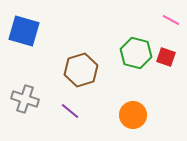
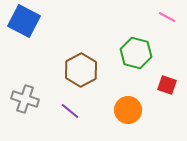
pink line: moved 4 px left, 3 px up
blue square: moved 10 px up; rotated 12 degrees clockwise
red square: moved 1 px right, 28 px down
brown hexagon: rotated 12 degrees counterclockwise
orange circle: moved 5 px left, 5 px up
